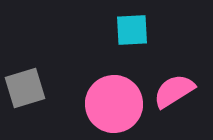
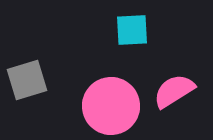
gray square: moved 2 px right, 8 px up
pink circle: moved 3 px left, 2 px down
